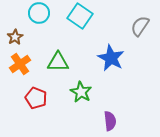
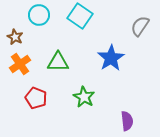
cyan circle: moved 2 px down
brown star: rotated 14 degrees counterclockwise
blue star: rotated 12 degrees clockwise
green star: moved 3 px right, 5 px down
purple semicircle: moved 17 px right
